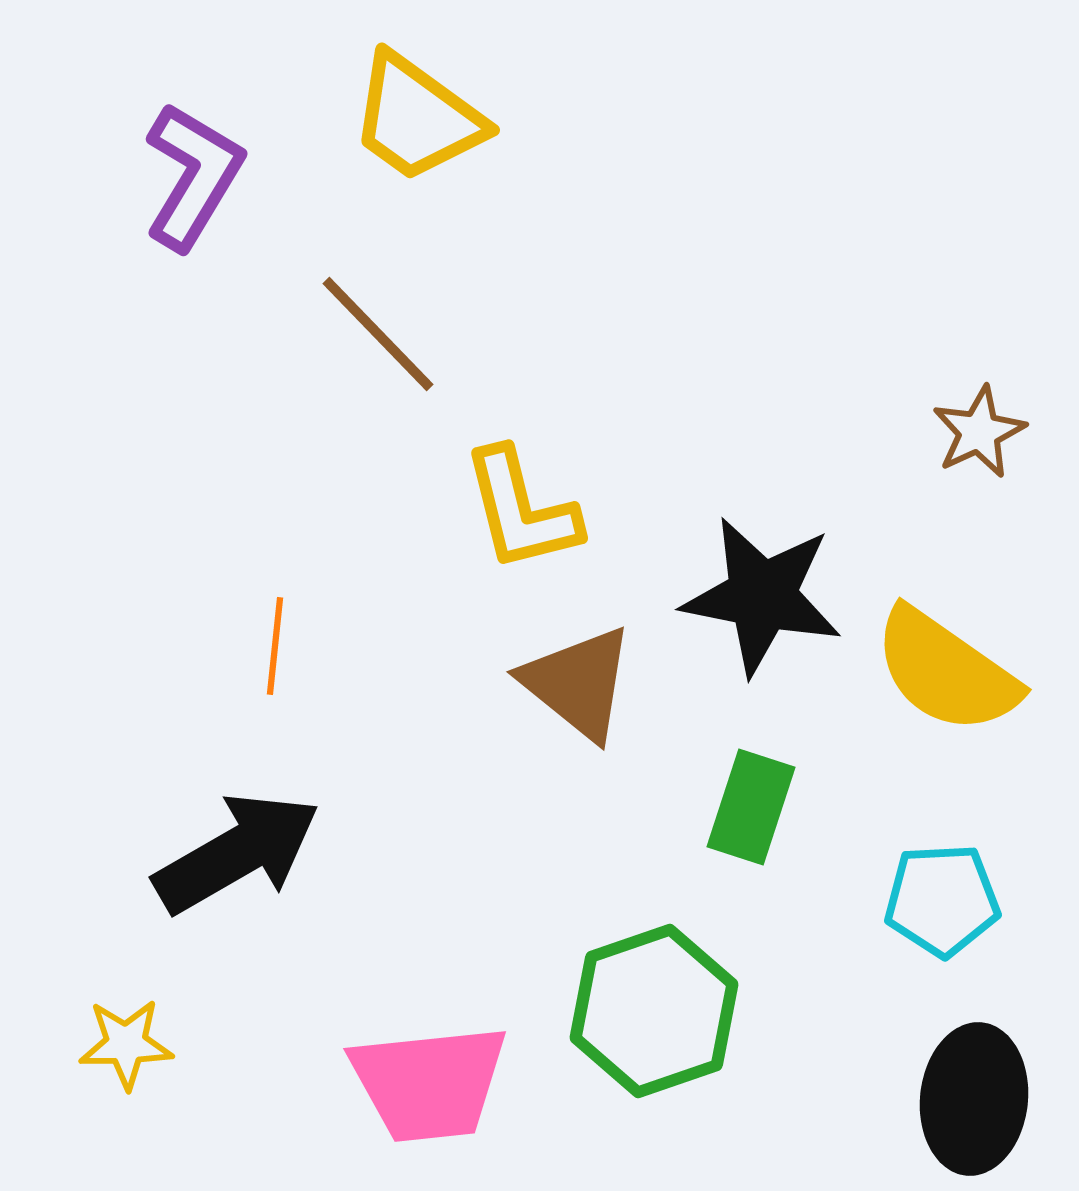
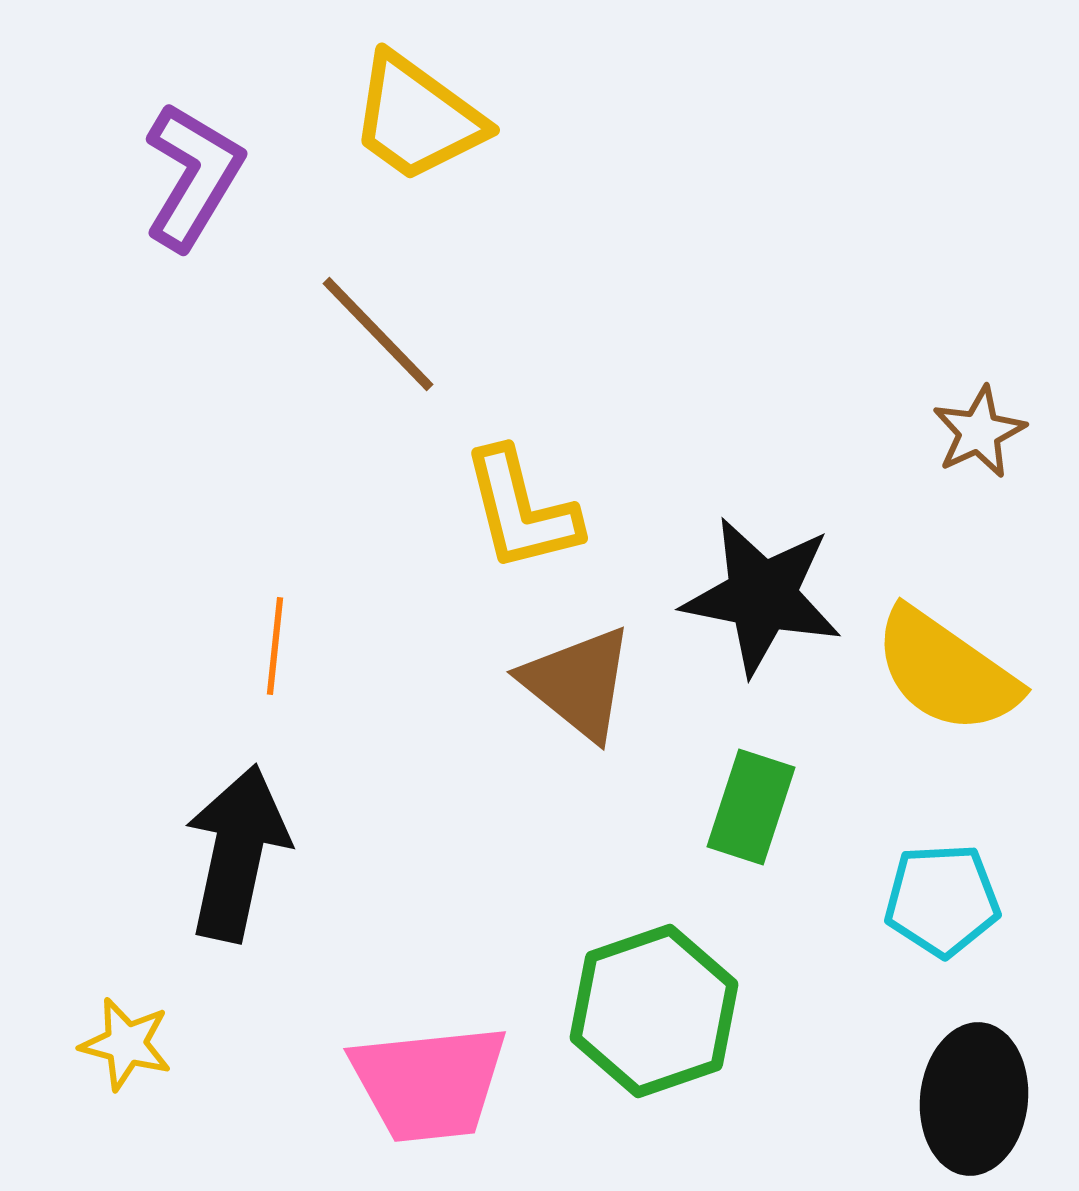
black arrow: rotated 48 degrees counterclockwise
yellow star: rotated 16 degrees clockwise
